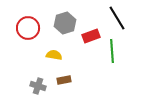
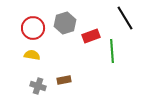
black line: moved 8 px right
red circle: moved 5 px right
yellow semicircle: moved 22 px left
